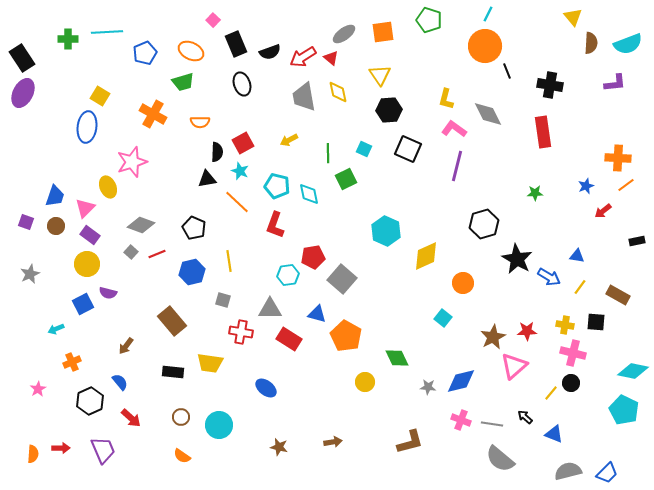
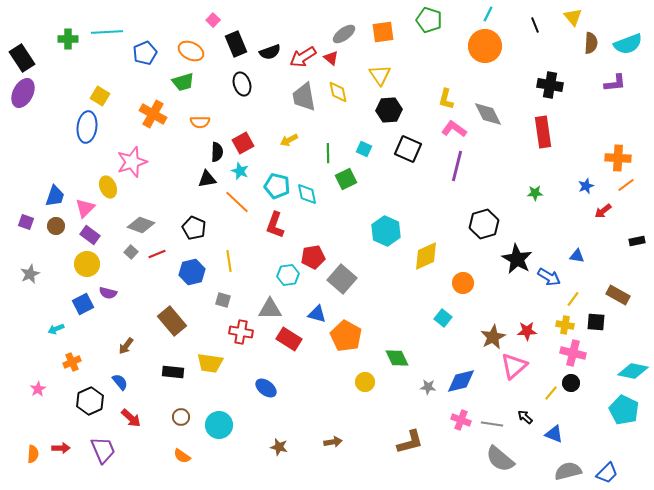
black line at (507, 71): moved 28 px right, 46 px up
cyan diamond at (309, 194): moved 2 px left
yellow line at (580, 287): moved 7 px left, 12 px down
